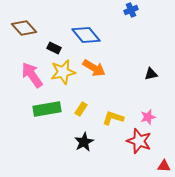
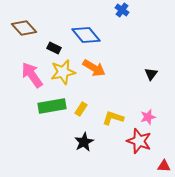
blue cross: moved 9 px left; rotated 32 degrees counterclockwise
black triangle: rotated 40 degrees counterclockwise
green rectangle: moved 5 px right, 3 px up
